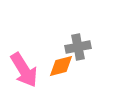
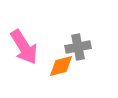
pink arrow: moved 23 px up
